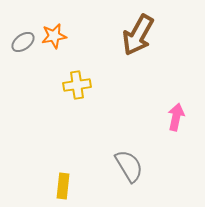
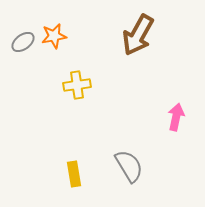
yellow rectangle: moved 11 px right, 12 px up; rotated 15 degrees counterclockwise
